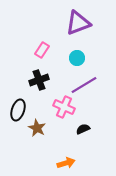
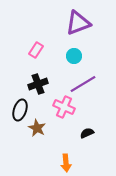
pink rectangle: moved 6 px left
cyan circle: moved 3 px left, 2 px up
black cross: moved 1 px left, 4 px down
purple line: moved 1 px left, 1 px up
black ellipse: moved 2 px right
black semicircle: moved 4 px right, 4 px down
orange arrow: rotated 102 degrees clockwise
